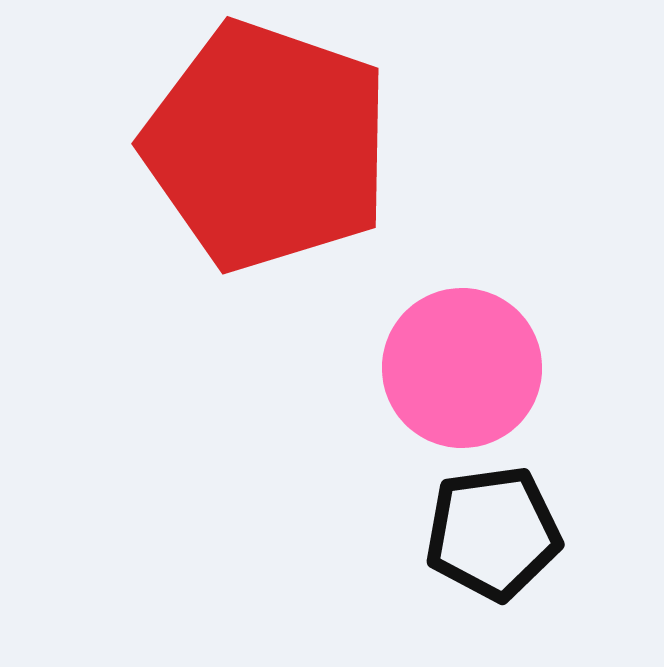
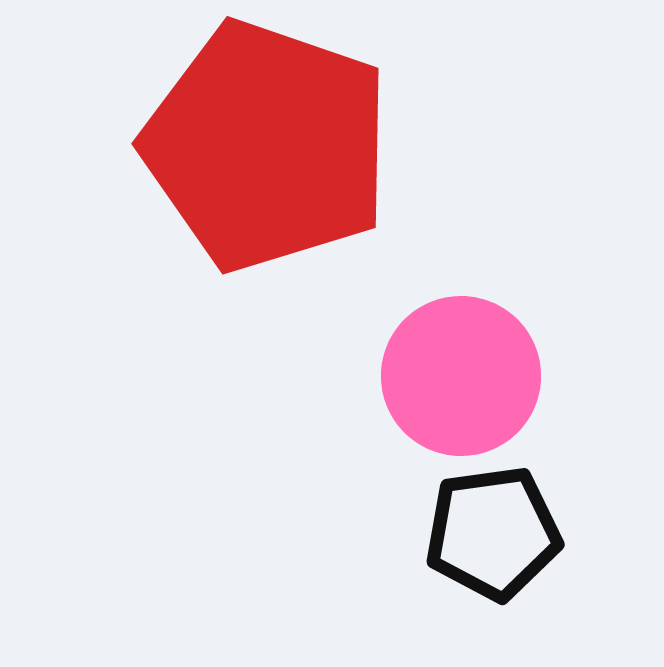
pink circle: moved 1 px left, 8 px down
